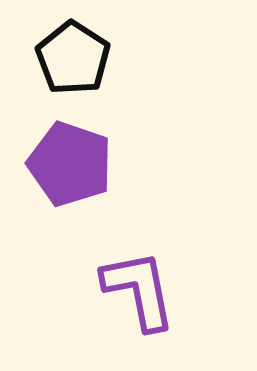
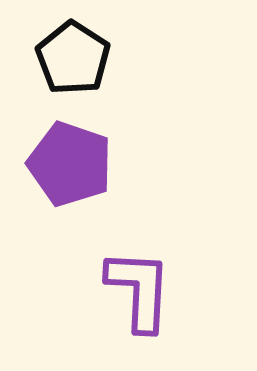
purple L-shape: rotated 14 degrees clockwise
